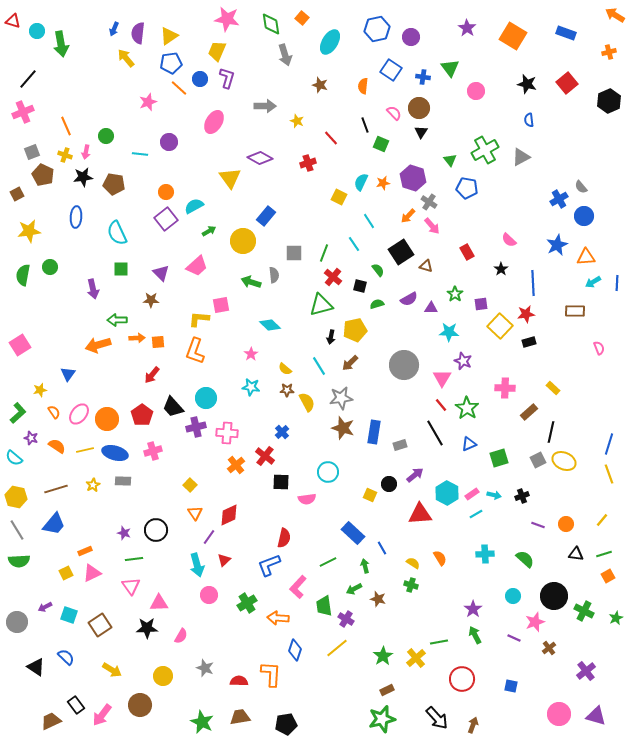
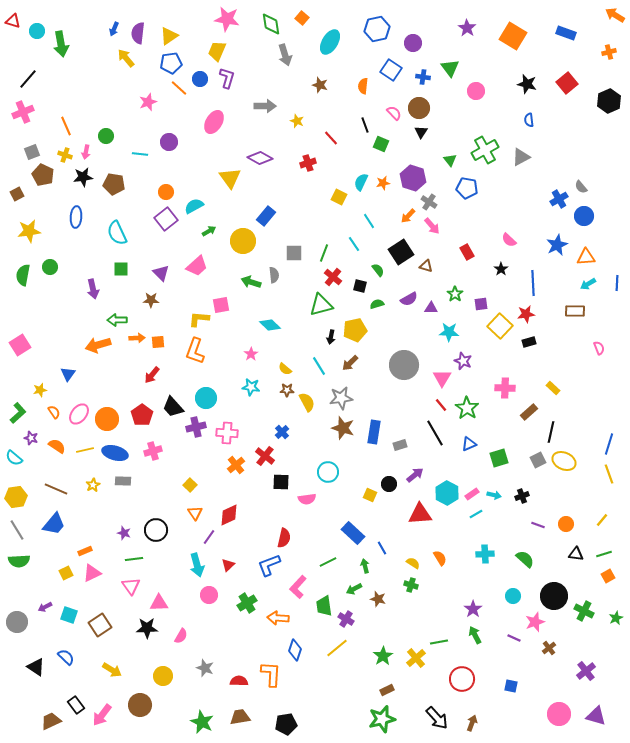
purple circle at (411, 37): moved 2 px right, 6 px down
cyan arrow at (593, 282): moved 5 px left, 2 px down
brown line at (56, 489): rotated 40 degrees clockwise
yellow hexagon at (16, 497): rotated 20 degrees counterclockwise
red triangle at (224, 560): moved 4 px right, 5 px down
brown arrow at (473, 725): moved 1 px left, 2 px up
